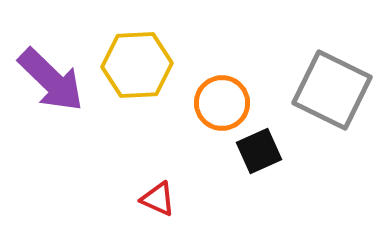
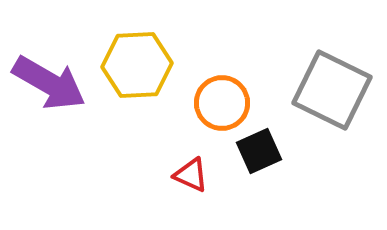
purple arrow: moved 2 px left, 3 px down; rotated 14 degrees counterclockwise
red triangle: moved 33 px right, 24 px up
